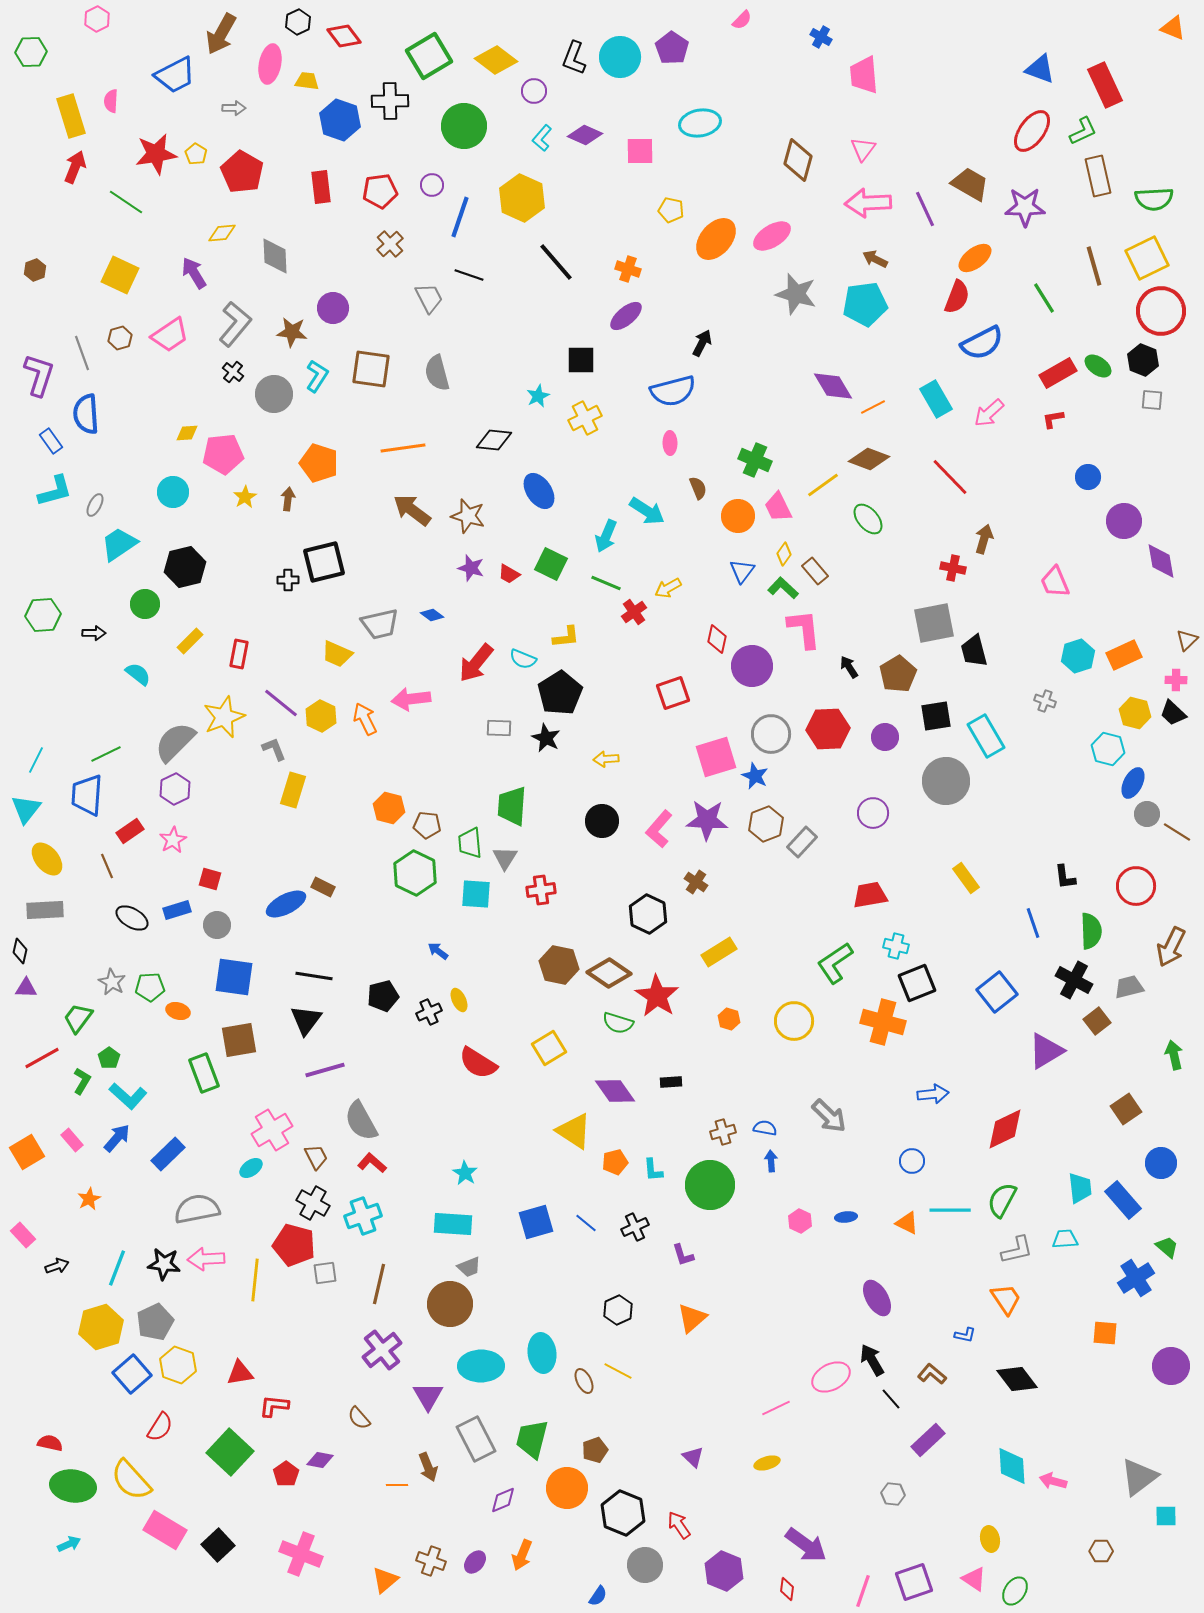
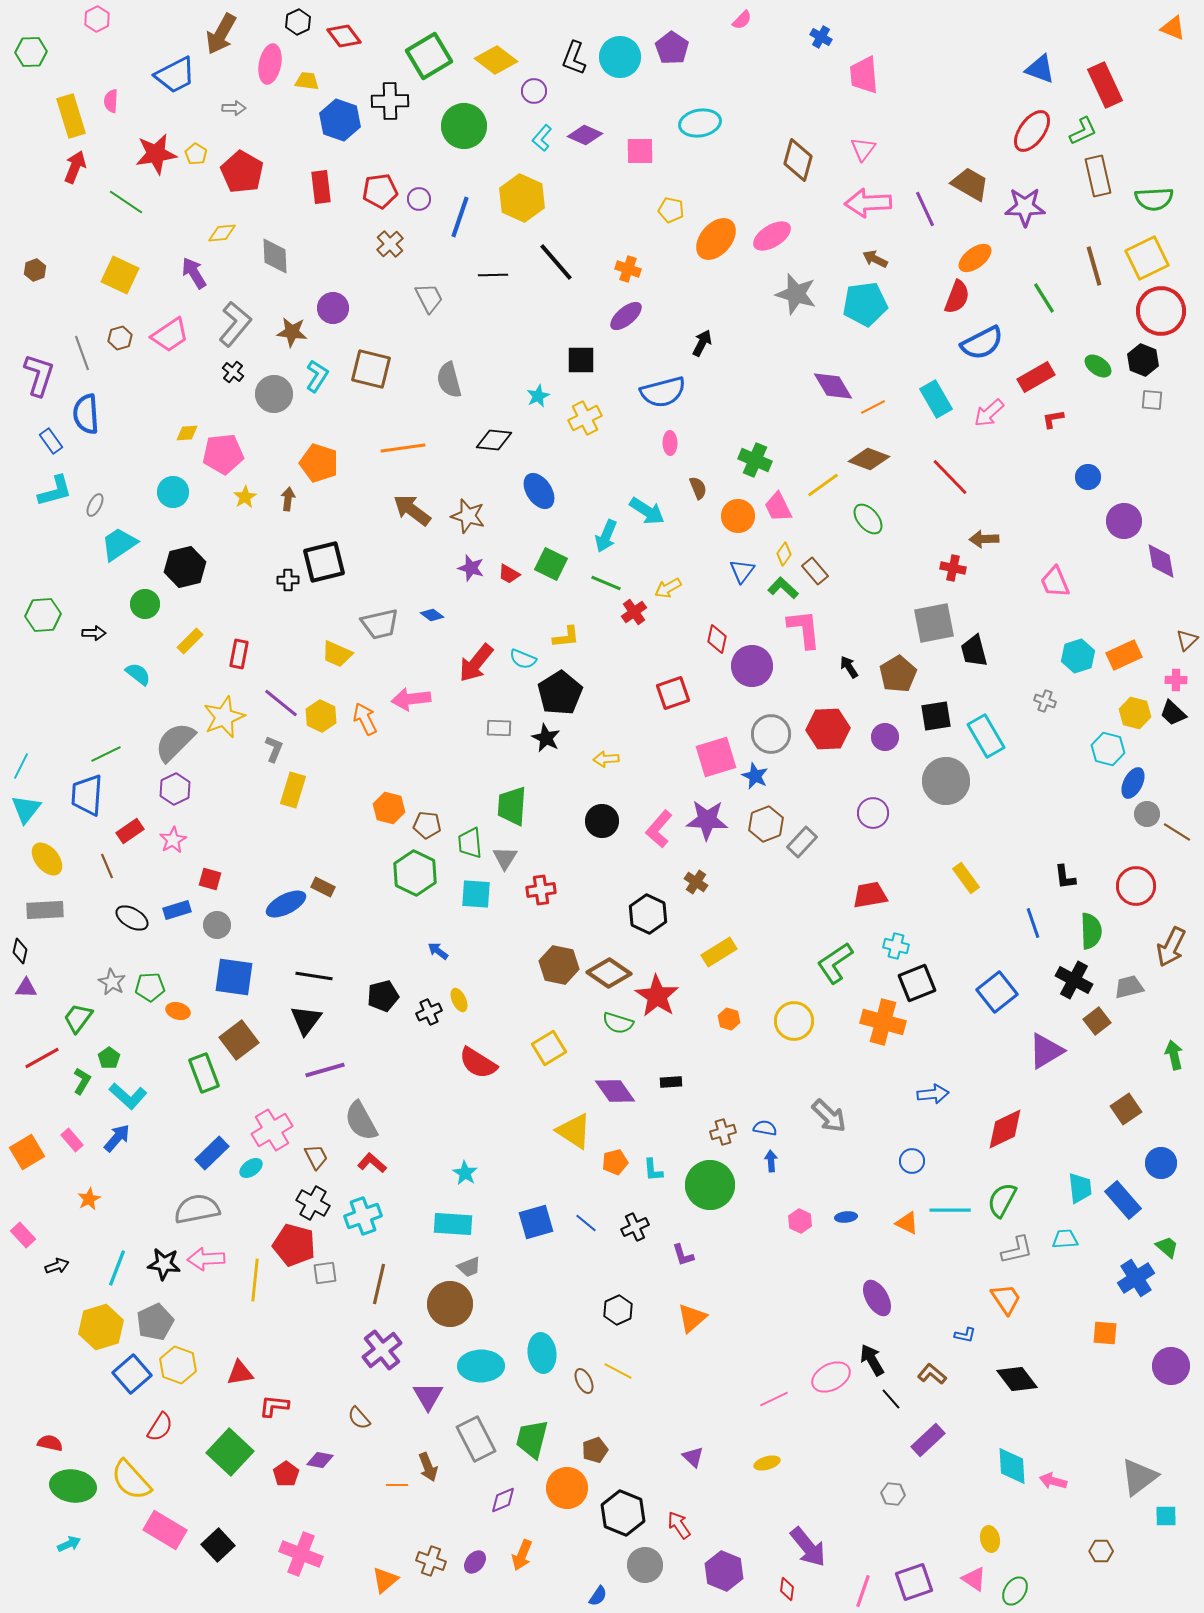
purple circle at (432, 185): moved 13 px left, 14 px down
black line at (469, 275): moved 24 px right; rotated 20 degrees counterclockwise
brown square at (371, 369): rotated 6 degrees clockwise
gray semicircle at (437, 373): moved 12 px right, 7 px down
red rectangle at (1058, 373): moved 22 px left, 4 px down
blue semicircle at (673, 391): moved 10 px left, 1 px down
brown arrow at (984, 539): rotated 108 degrees counterclockwise
gray L-shape at (274, 749): rotated 44 degrees clockwise
cyan line at (36, 760): moved 15 px left, 6 px down
brown square at (239, 1040): rotated 27 degrees counterclockwise
blue rectangle at (168, 1154): moved 44 px right, 1 px up
pink line at (776, 1408): moved 2 px left, 9 px up
purple arrow at (806, 1545): moved 2 px right, 2 px down; rotated 15 degrees clockwise
